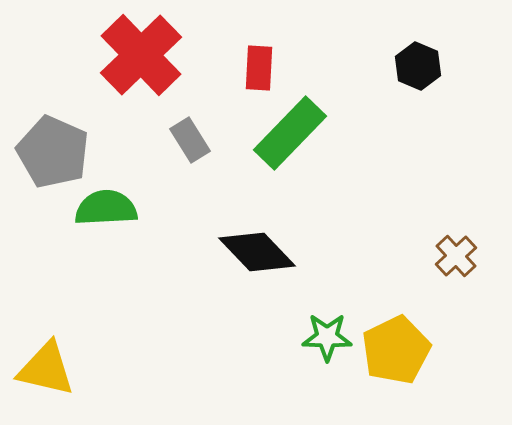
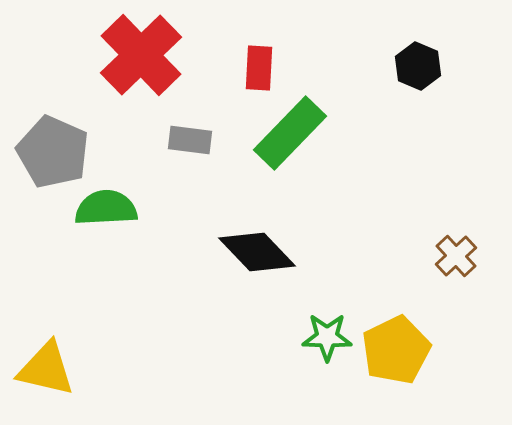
gray rectangle: rotated 51 degrees counterclockwise
